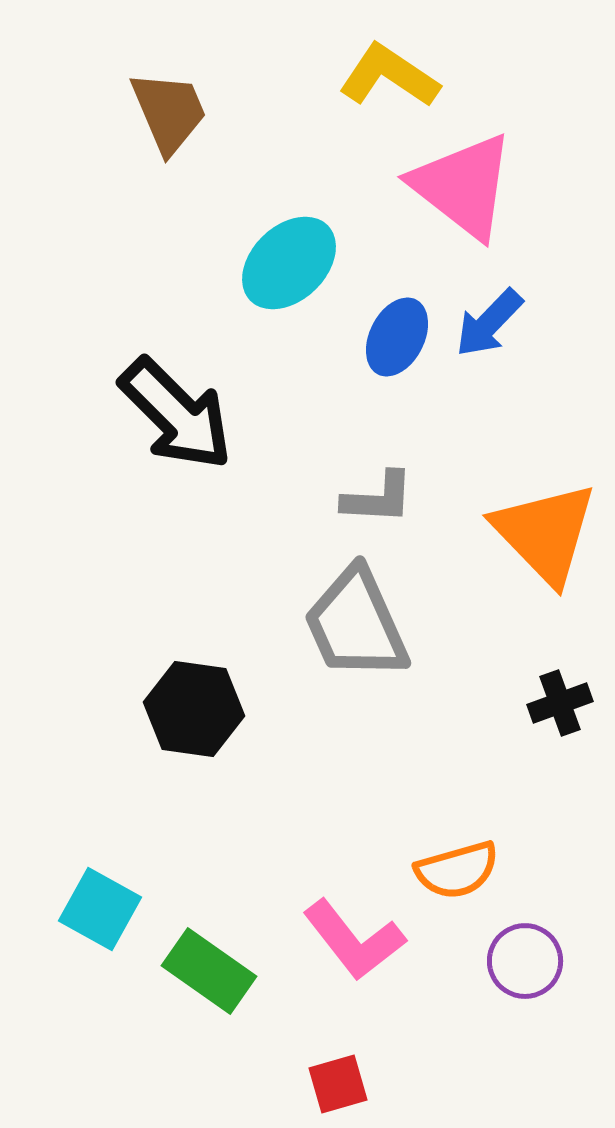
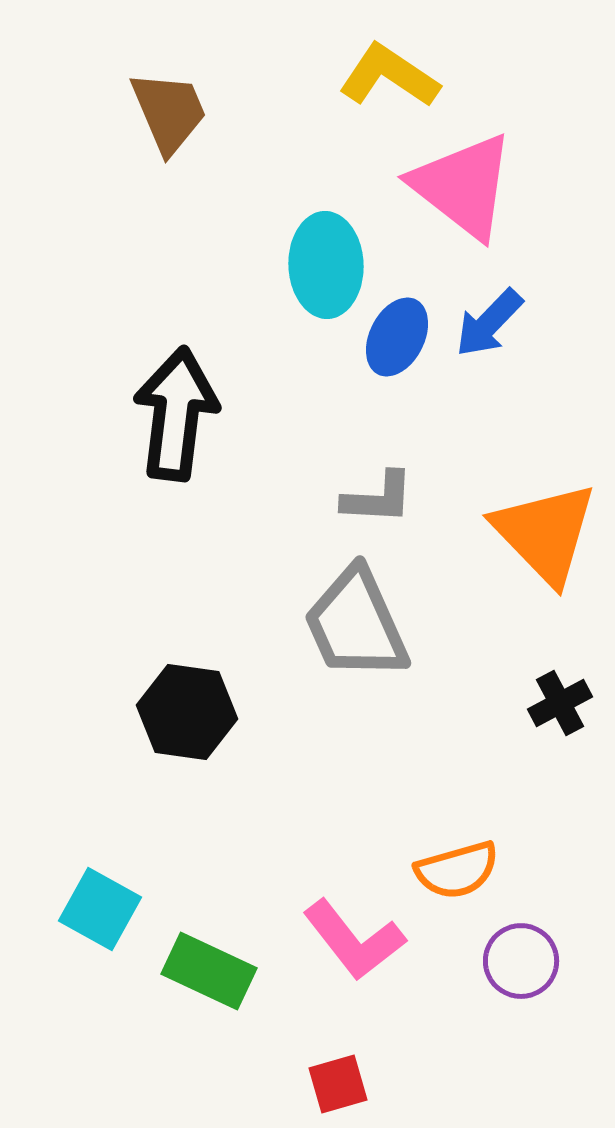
cyan ellipse: moved 37 px right, 2 px down; rotated 48 degrees counterclockwise
black arrow: rotated 128 degrees counterclockwise
black cross: rotated 8 degrees counterclockwise
black hexagon: moved 7 px left, 3 px down
purple circle: moved 4 px left
green rectangle: rotated 10 degrees counterclockwise
